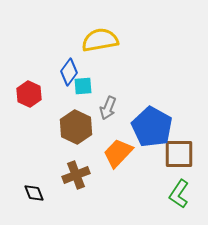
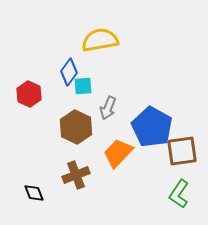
brown square: moved 3 px right, 3 px up; rotated 8 degrees counterclockwise
